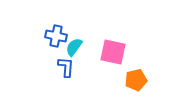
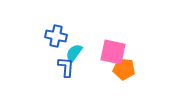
cyan semicircle: moved 6 px down
orange pentagon: moved 12 px left, 11 px up; rotated 20 degrees clockwise
